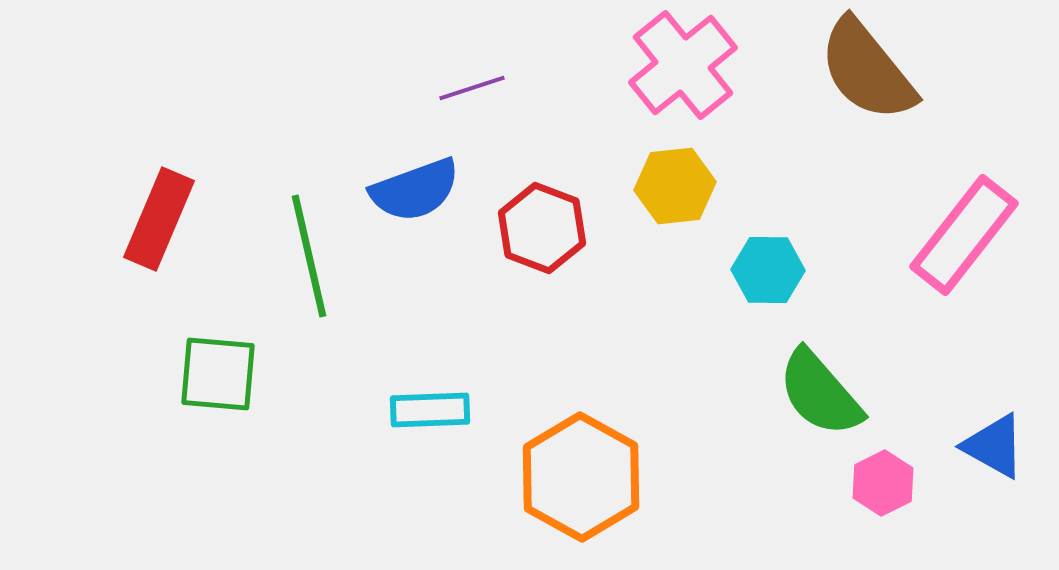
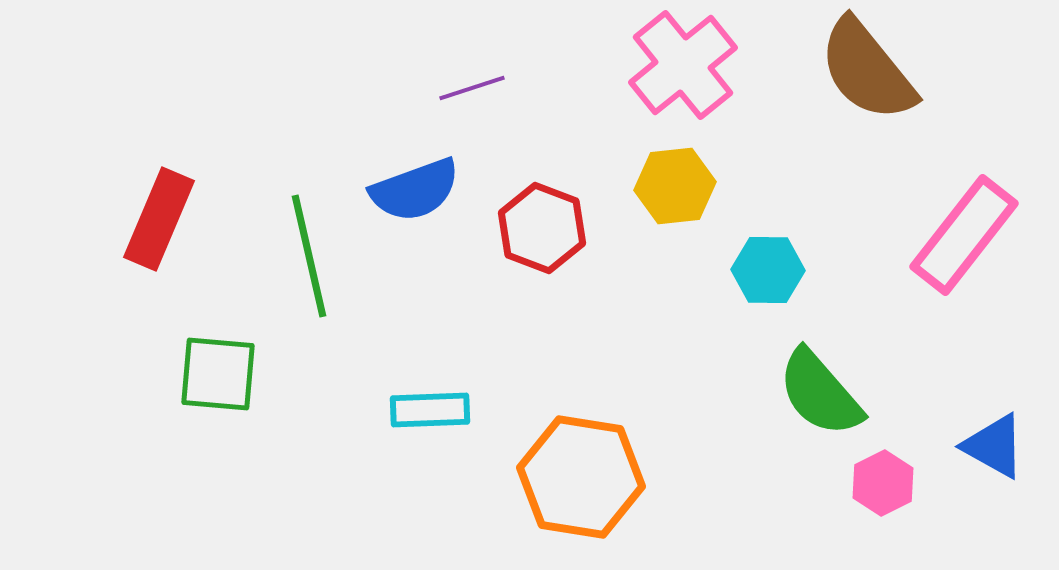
orange hexagon: rotated 20 degrees counterclockwise
